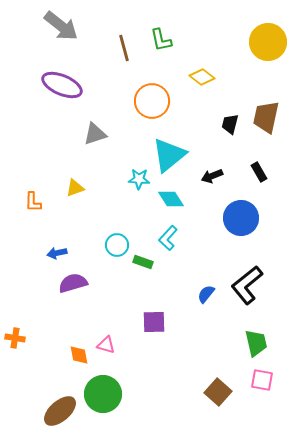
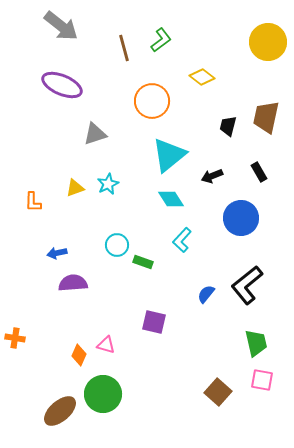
green L-shape: rotated 115 degrees counterclockwise
black trapezoid: moved 2 px left, 2 px down
cyan star: moved 31 px left, 5 px down; rotated 30 degrees counterclockwise
cyan L-shape: moved 14 px right, 2 px down
purple semicircle: rotated 12 degrees clockwise
purple square: rotated 15 degrees clockwise
orange diamond: rotated 35 degrees clockwise
